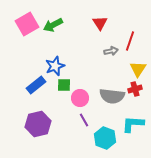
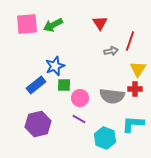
pink square: rotated 25 degrees clockwise
red cross: rotated 16 degrees clockwise
purple line: moved 5 px left, 1 px up; rotated 32 degrees counterclockwise
